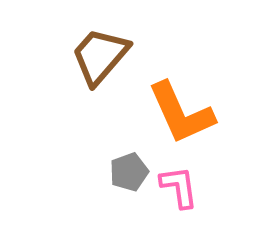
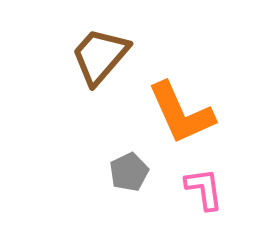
gray pentagon: rotated 6 degrees counterclockwise
pink L-shape: moved 25 px right, 2 px down
